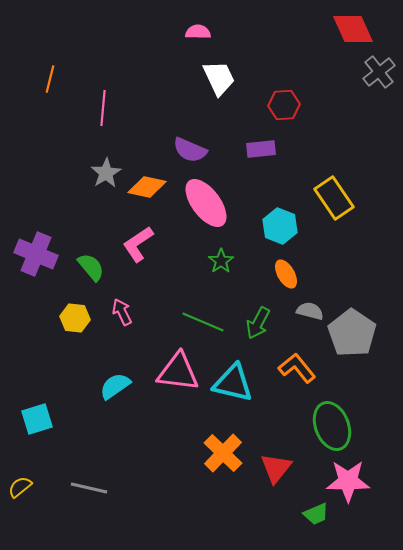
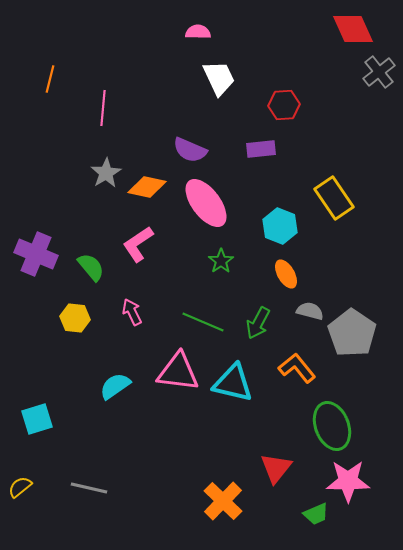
pink arrow: moved 10 px right
orange cross: moved 48 px down
